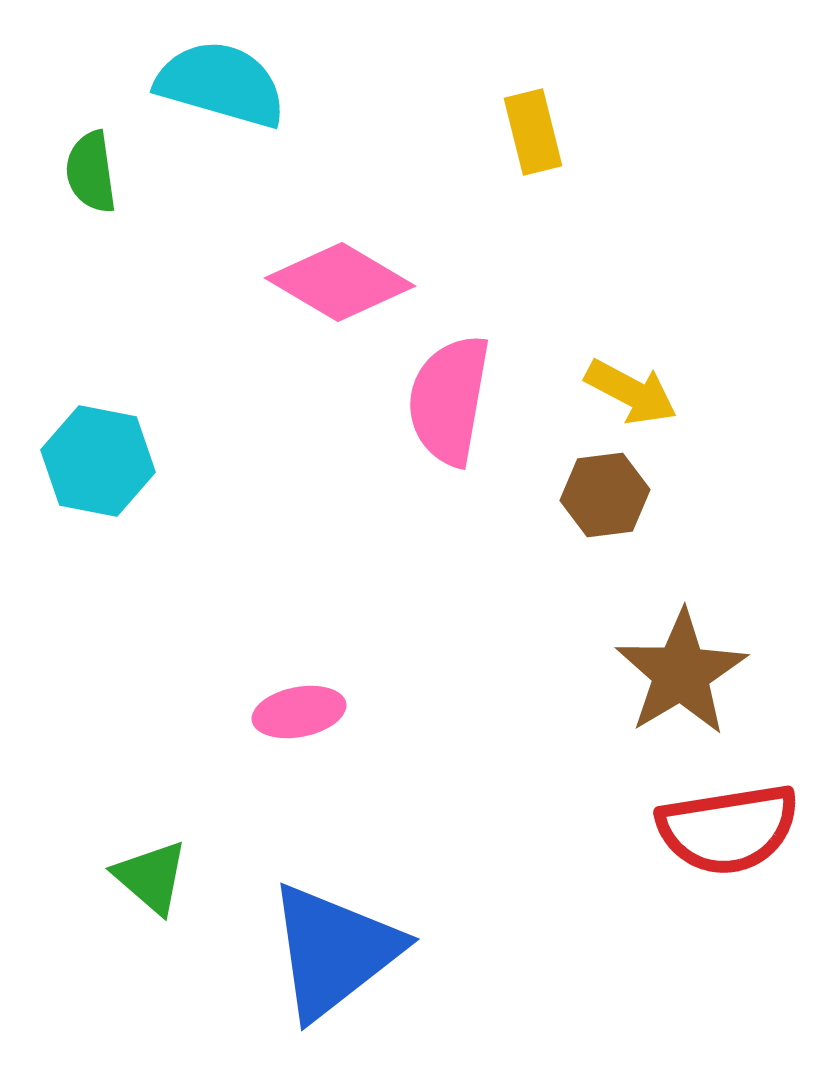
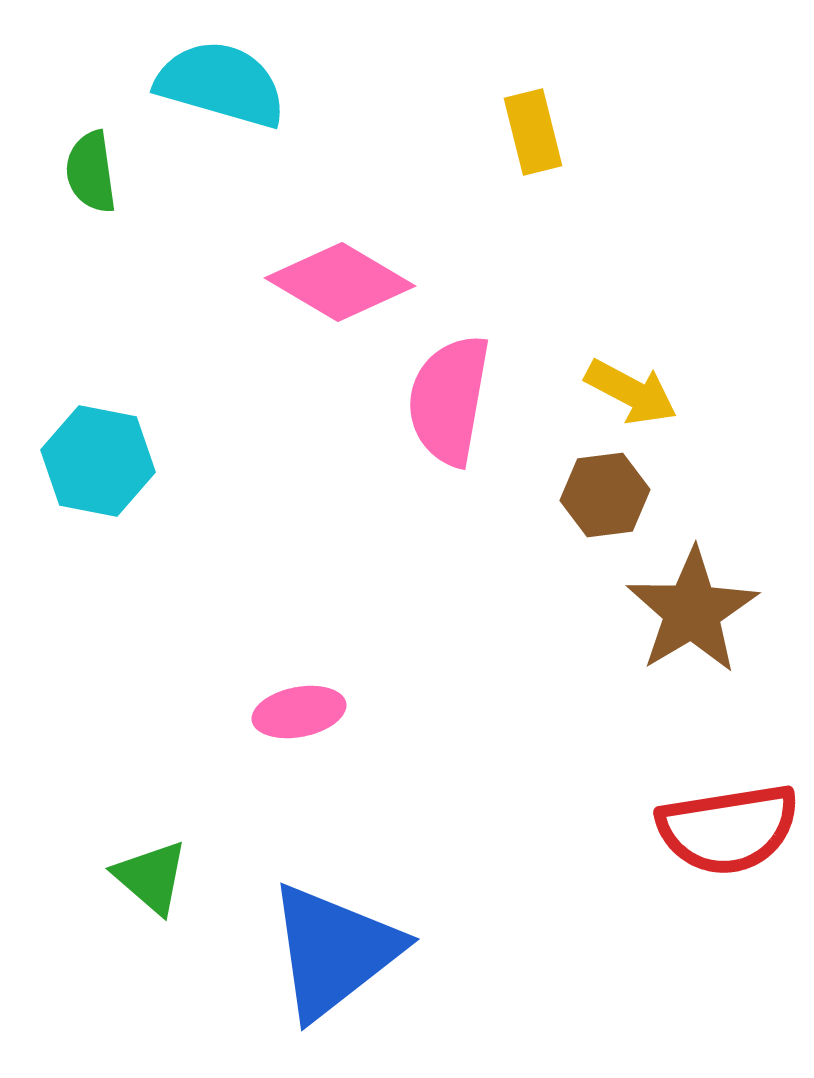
brown star: moved 11 px right, 62 px up
